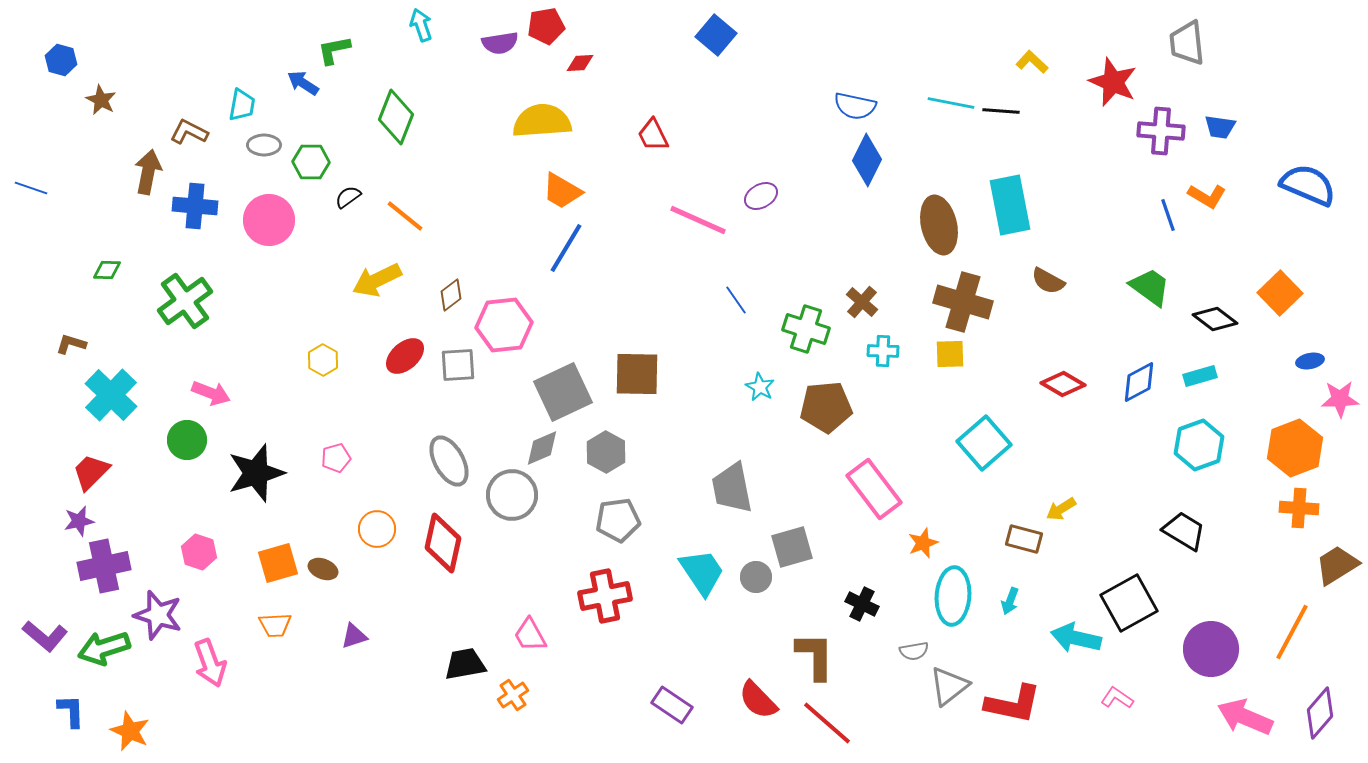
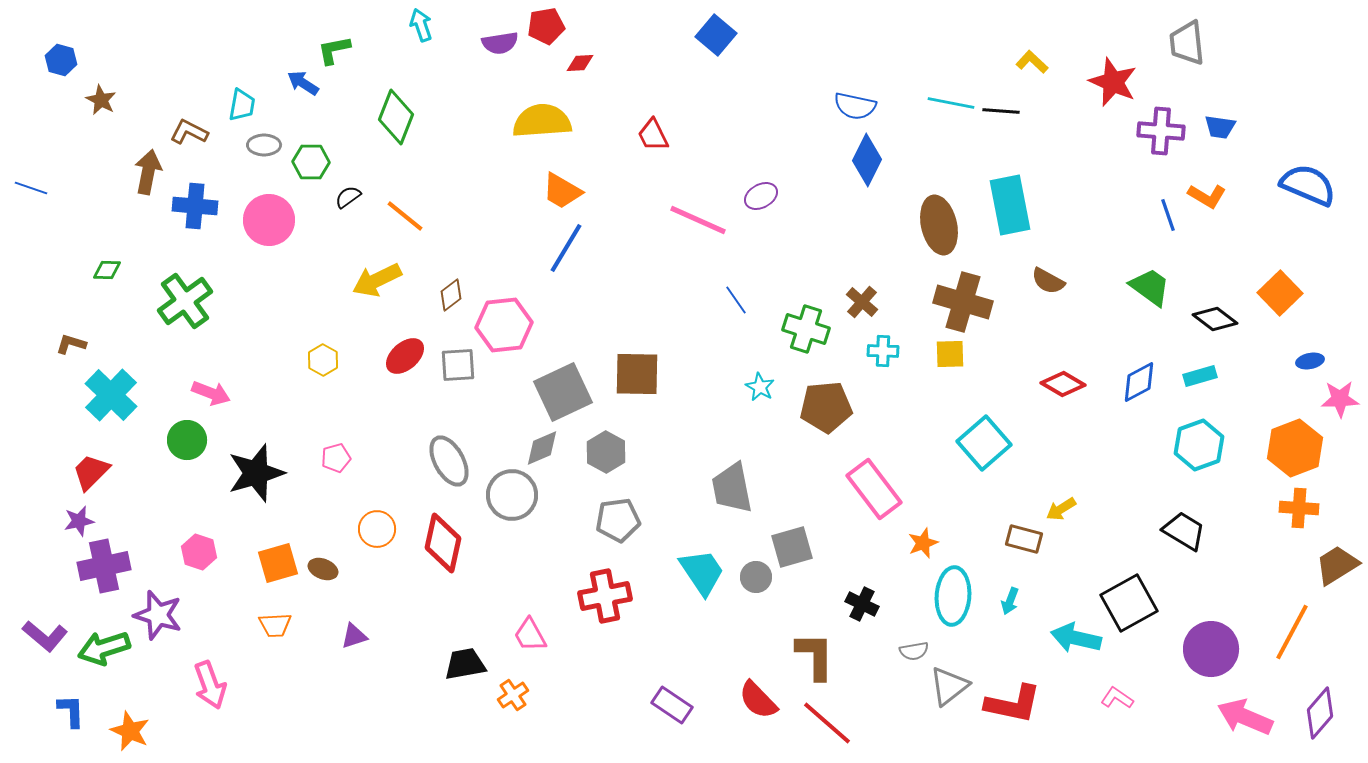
pink arrow at (210, 663): moved 22 px down
